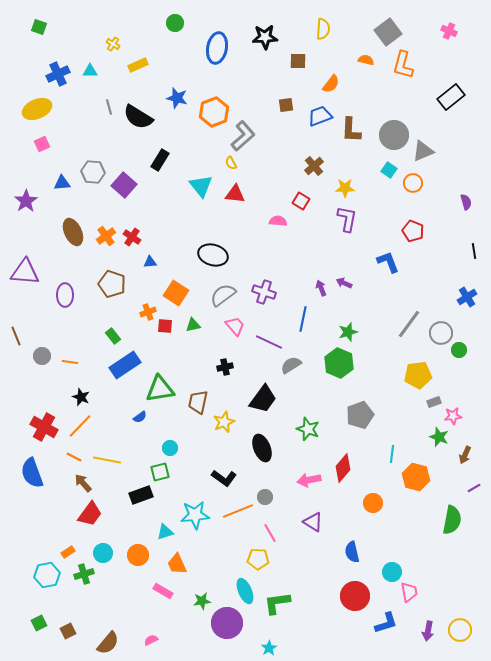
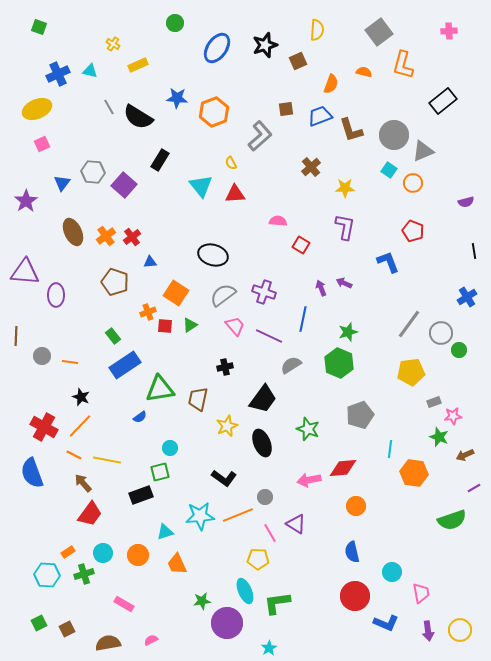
yellow semicircle at (323, 29): moved 6 px left, 1 px down
pink cross at (449, 31): rotated 28 degrees counterclockwise
gray square at (388, 32): moved 9 px left
black star at (265, 37): moved 8 px down; rotated 15 degrees counterclockwise
blue ellipse at (217, 48): rotated 24 degrees clockwise
orange semicircle at (366, 60): moved 2 px left, 12 px down
brown square at (298, 61): rotated 24 degrees counterclockwise
cyan triangle at (90, 71): rotated 14 degrees clockwise
orange semicircle at (331, 84): rotated 18 degrees counterclockwise
black rectangle at (451, 97): moved 8 px left, 4 px down
blue star at (177, 98): rotated 10 degrees counterclockwise
brown square at (286, 105): moved 4 px down
gray line at (109, 107): rotated 14 degrees counterclockwise
brown L-shape at (351, 130): rotated 20 degrees counterclockwise
gray L-shape at (243, 136): moved 17 px right
brown cross at (314, 166): moved 3 px left, 1 px down
blue triangle at (62, 183): rotated 48 degrees counterclockwise
red triangle at (235, 194): rotated 10 degrees counterclockwise
red square at (301, 201): moved 44 px down
purple semicircle at (466, 202): rotated 91 degrees clockwise
purple L-shape at (347, 219): moved 2 px left, 8 px down
red cross at (132, 237): rotated 18 degrees clockwise
brown pentagon at (112, 284): moved 3 px right, 2 px up
purple ellipse at (65, 295): moved 9 px left
green triangle at (193, 325): moved 3 px left; rotated 21 degrees counterclockwise
brown line at (16, 336): rotated 24 degrees clockwise
purple line at (269, 342): moved 6 px up
yellow pentagon at (418, 375): moved 7 px left, 3 px up
brown trapezoid at (198, 402): moved 3 px up
yellow star at (224, 422): moved 3 px right, 4 px down
black ellipse at (262, 448): moved 5 px up
cyan line at (392, 454): moved 2 px left, 5 px up
brown arrow at (465, 455): rotated 42 degrees clockwise
orange line at (74, 457): moved 2 px up
red diamond at (343, 468): rotated 44 degrees clockwise
orange hexagon at (416, 477): moved 2 px left, 4 px up; rotated 8 degrees counterclockwise
orange circle at (373, 503): moved 17 px left, 3 px down
orange line at (238, 511): moved 4 px down
cyan star at (195, 515): moved 5 px right, 1 px down
green semicircle at (452, 520): rotated 60 degrees clockwise
purple triangle at (313, 522): moved 17 px left, 2 px down
cyan hexagon at (47, 575): rotated 15 degrees clockwise
pink rectangle at (163, 591): moved 39 px left, 13 px down
pink trapezoid at (409, 592): moved 12 px right, 1 px down
blue L-shape at (386, 623): rotated 40 degrees clockwise
brown square at (68, 631): moved 1 px left, 2 px up
purple arrow at (428, 631): rotated 18 degrees counterclockwise
brown semicircle at (108, 643): rotated 140 degrees counterclockwise
